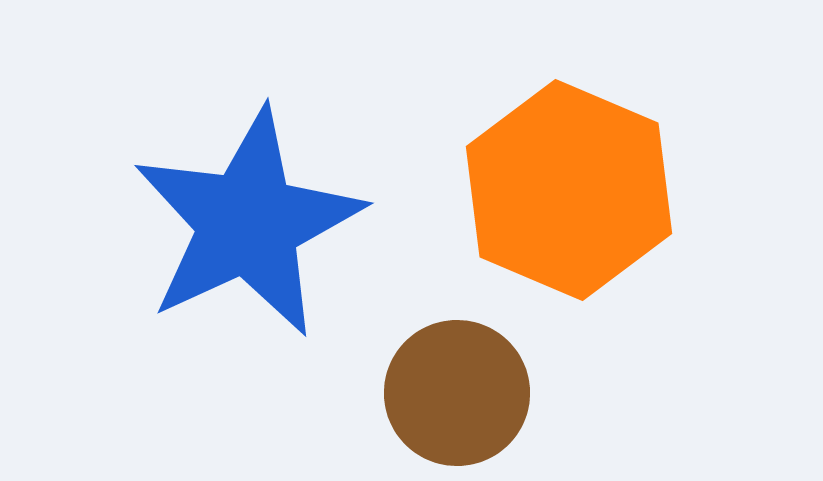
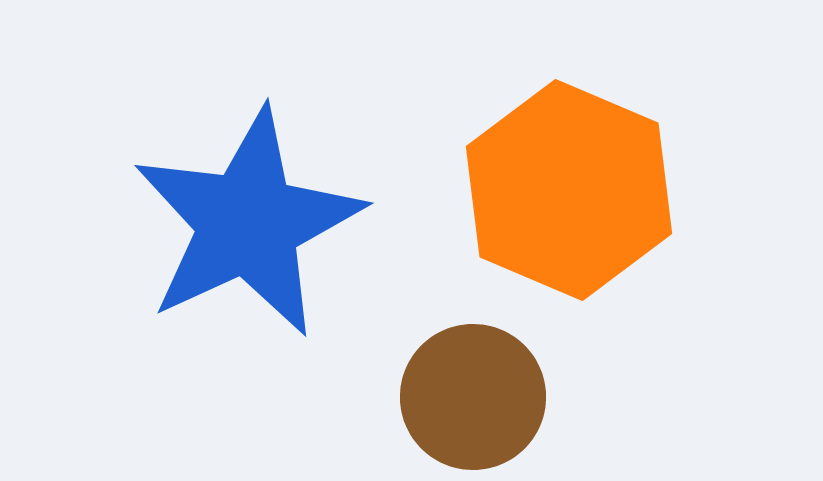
brown circle: moved 16 px right, 4 px down
